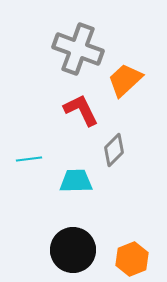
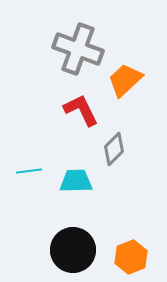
gray diamond: moved 1 px up
cyan line: moved 12 px down
orange hexagon: moved 1 px left, 2 px up
